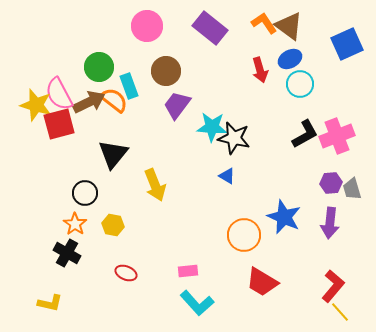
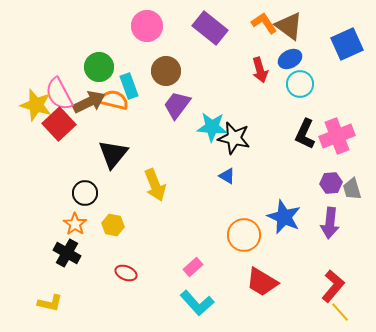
orange semicircle: rotated 24 degrees counterclockwise
red square: rotated 28 degrees counterclockwise
black L-shape: rotated 144 degrees clockwise
pink rectangle: moved 5 px right, 4 px up; rotated 36 degrees counterclockwise
